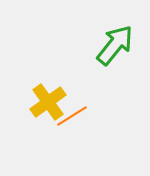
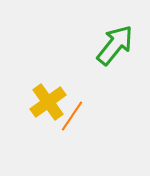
orange line: rotated 24 degrees counterclockwise
